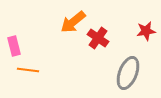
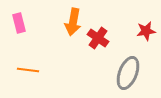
orange arrow: rotated 40 degrees counterclockwise
pink rectangle: moved 5 px right, 23 px up
